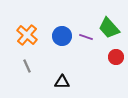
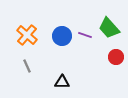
purple line: moved 1 px left, 2 px up
